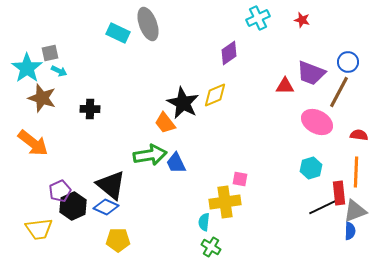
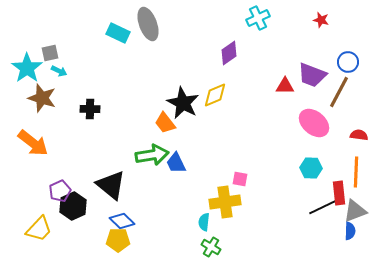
red star: moved 19 px right
purple trapezoid: moved 1 px right, 2 px down
pink ellipse: moved 3 px left, 1 px down; rotated 12 degrees clockwise
green arrow: moved 2 px right
cyan hexagon: rotated 20 degrees clockwise
blue diamond: moved 16 px right, 14 px down; rotated 20 degrees clockwise
yellow trapezoid: rotated 40 degrees counterclockwise
